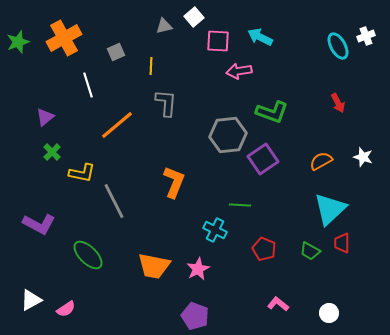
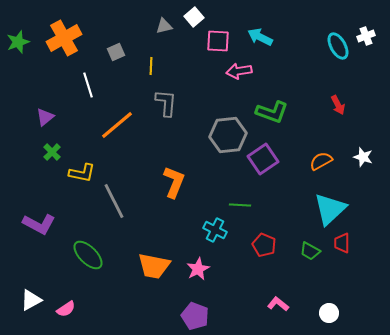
red arrow: moved 2 px down
red pentagon: moved 4 px up
